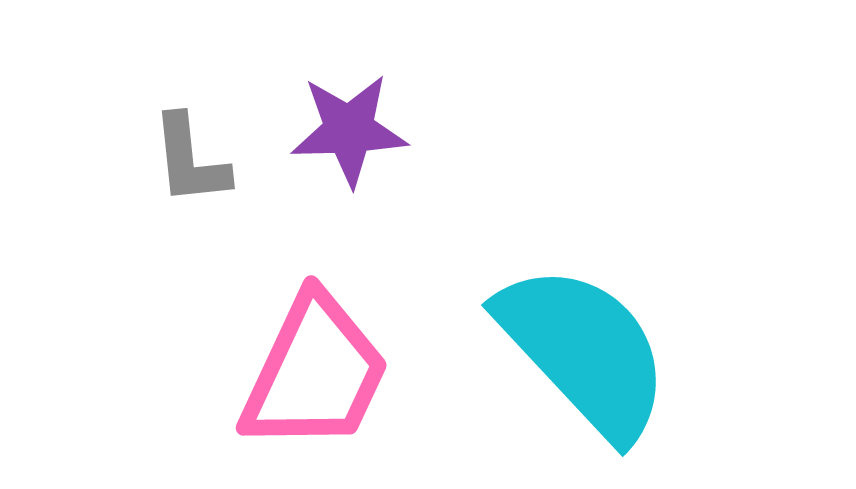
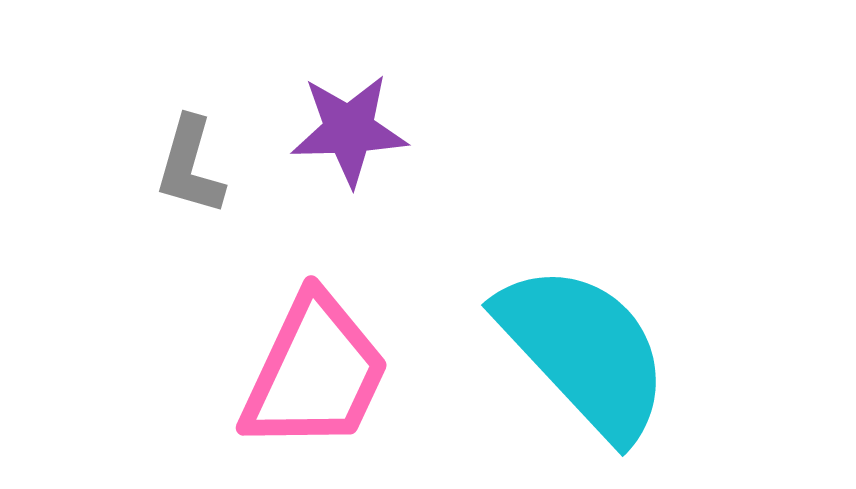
gray L-shape: moved 6 px down; rotated 22 degrees clockwise
